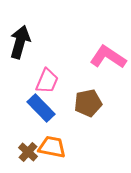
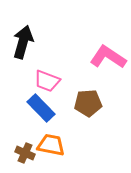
black arrow: moved 3 px right
pink trapezoid: rotated 88 degrees clockwise
brown pentagon: rotated 8 degrees clockwise
orange trapezoid: moved 1 px left, 2 px up
brown cross: moved 3 px left, 1 px down; rotated 18 degrees counterclockwise
